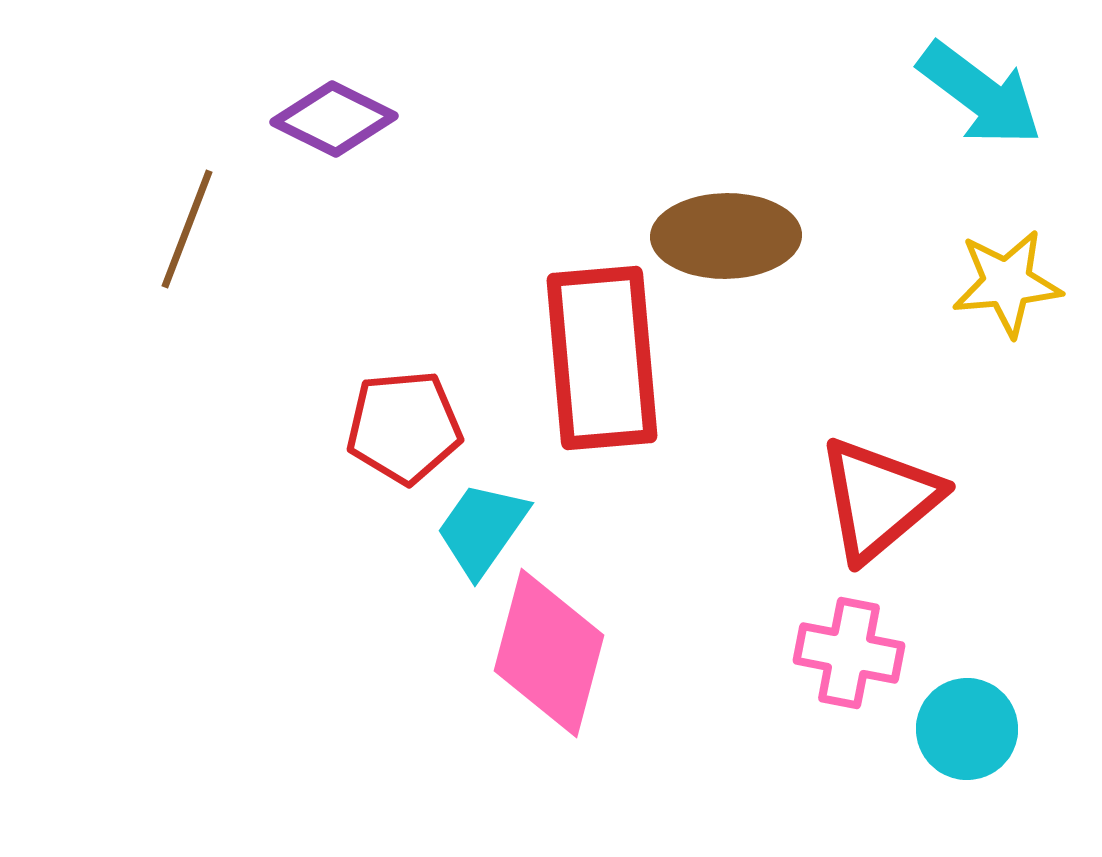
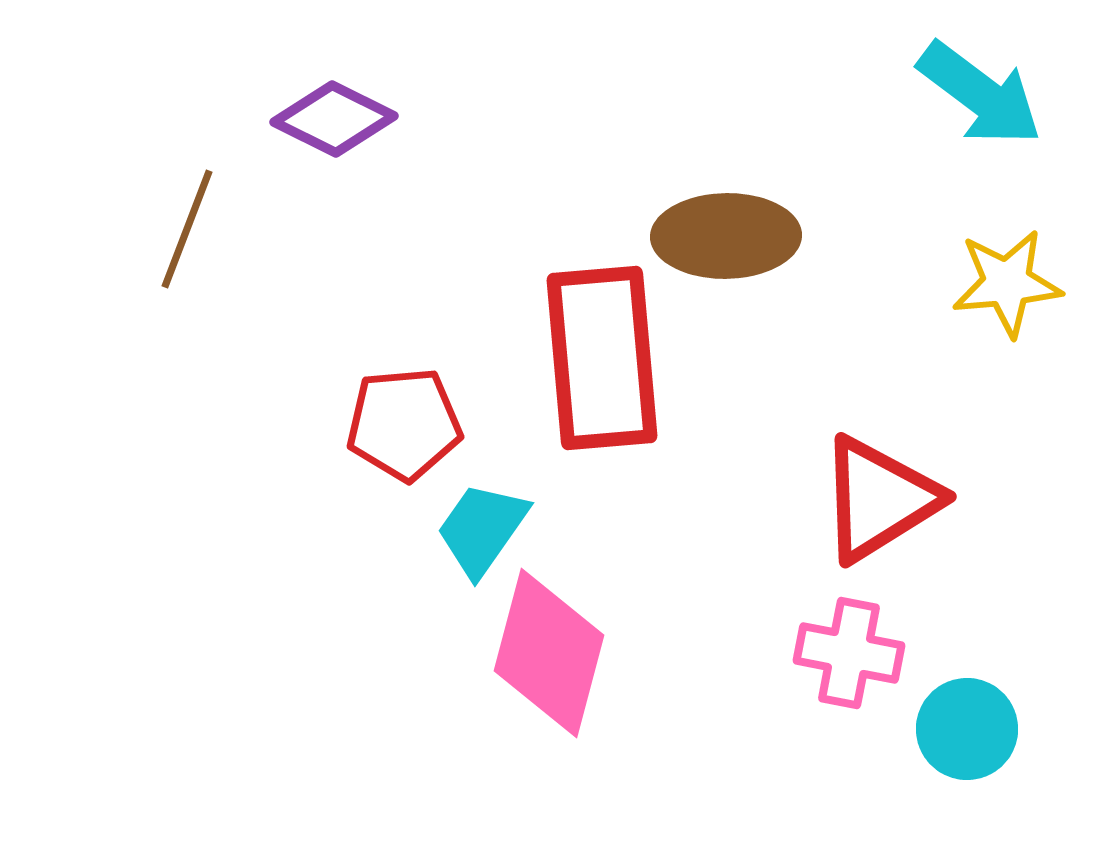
red pentagon: moved 3 px up
red triangle: rotated 8 degrees clockwise
